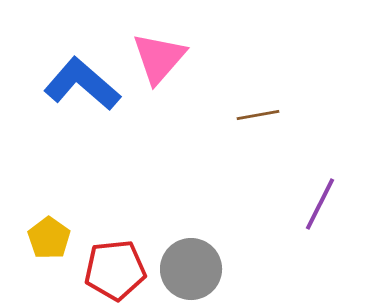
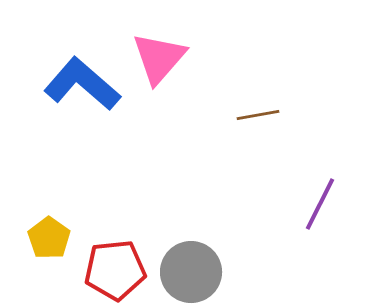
gray circle: moved 3 px down
